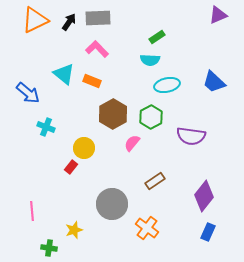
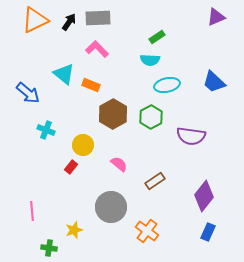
purple triangle: moved 2 px left, 2 px down
orange rectangle: moved 1 px left, 4 px down
cyan cross: moved 3 px down
pink semicircle: moved 13 px left, 21 px down; rotated 90 degrees clockwise
yellow circle: moved 1 px left, 3 px up
gray circle: moved 1 px left, 3 px down
orange cross: moved 3 px down
